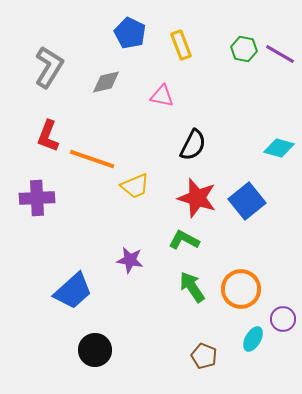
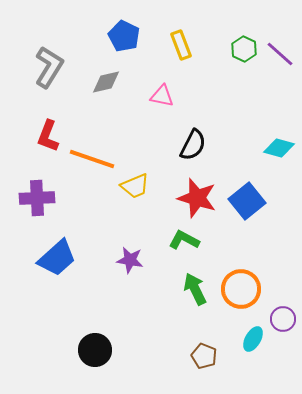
blue pentagon: moved 6 px left, 3 px down
green hexagon: rotated 15 degrees clockwise
purple line: rotated 12 degrees clockwise
green arrow: moved 3 px right, 2 px down; rotated 8 degrees clockwise
blue trapezoid: moved 16 px left, 33 px up
